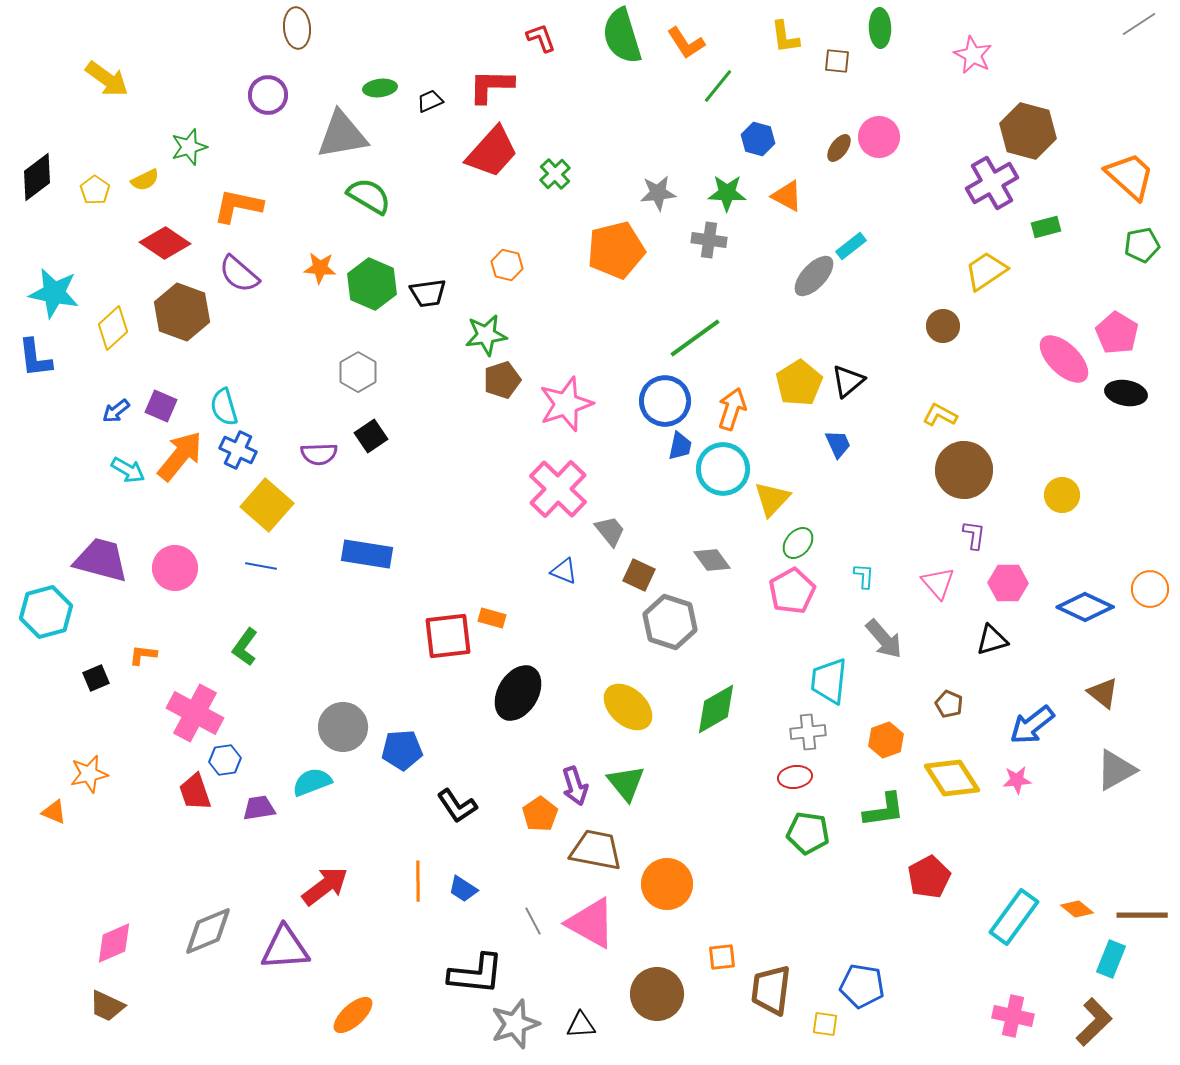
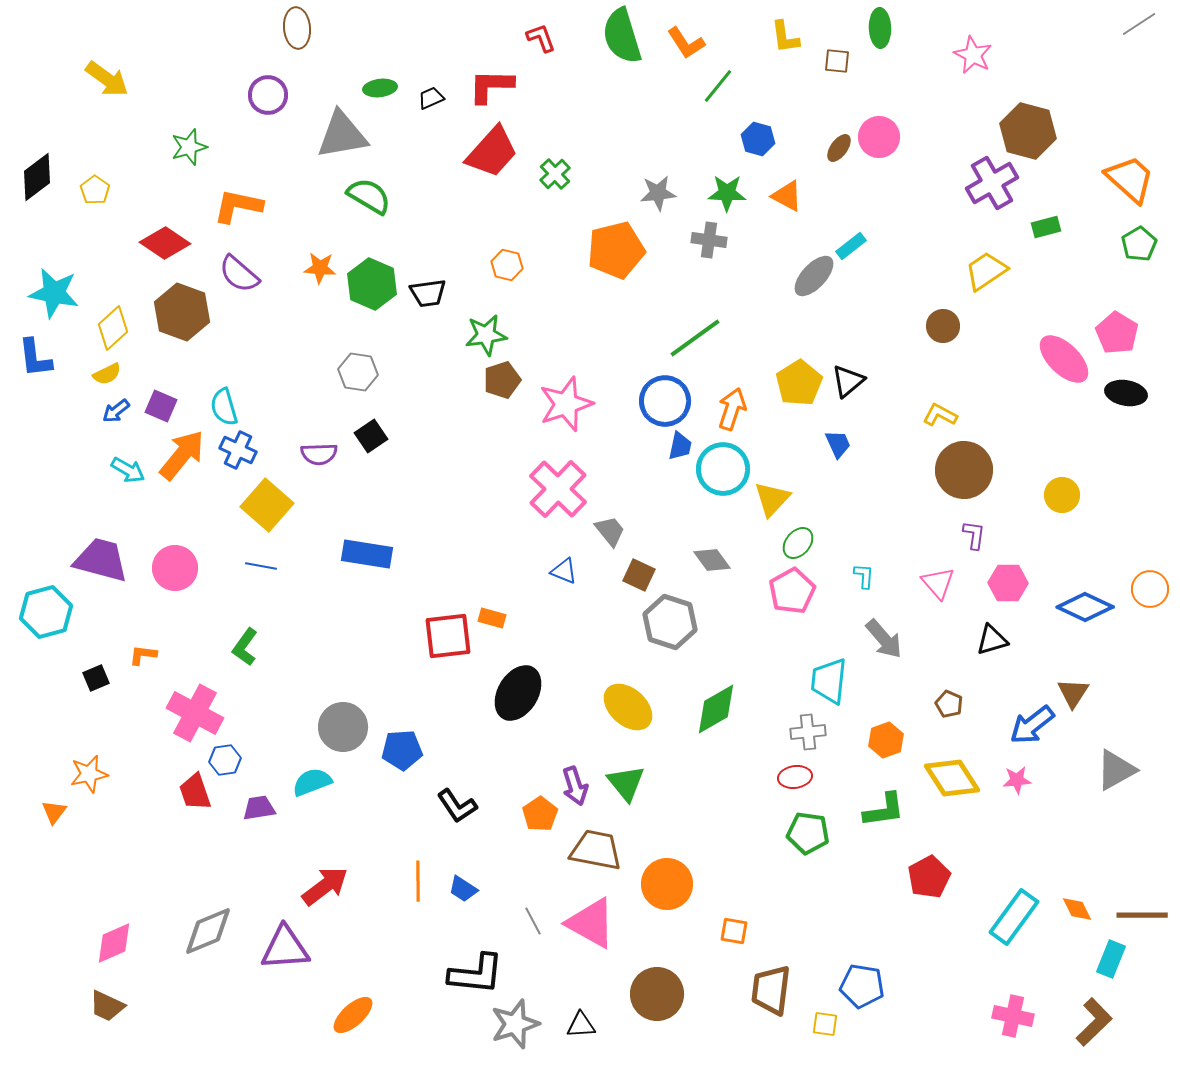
black trapezoid at (430, 101): moved 1 px right, 3 px up
orange trapezoid at (1130, 176): moved 3 px down
yellow semicircle at (145, 180): moved 38 px left, 194 px down
green pentagon at (1142, 245): moved 3 px left, 1 px up; rotated 20 degrees counterclockwise
gray hexagon at (358, 372): rotated 21 degrees counterclockwise
orange arrow at (180, 456): moved 2 px right, 1 px up
brown triangle at (1103, 693): moved 30 px left; rotated 24 degrees clockwise
orange triangle at (54, 812): rotated 44 degrees clockwise
orange diamond at (1077, 909): rotated 24 degrees clockwise
orange square at (722, 957): moved 12 px right, 26 px up; rotated 16 degrees clockwise
